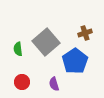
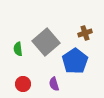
red circle: moved 1 px right, 2 px down
